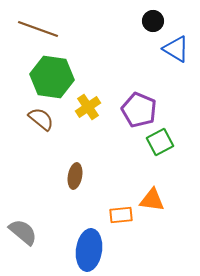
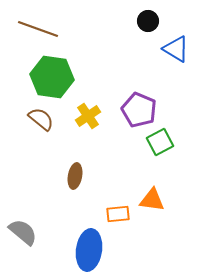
black circle: moved 5 px left
yellow cross: moved 9 px down
orange rectangle: moved 3 px left, 1 px up
